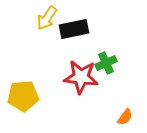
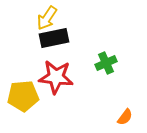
black rectangle: moved 20 px left, 9 px down
red star: moved 25 px left
